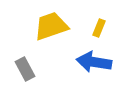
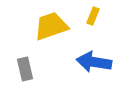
yellow rectangle: moved 6 px left, 12 px up
gray rectangle: rotated 15 degrees clockwise
